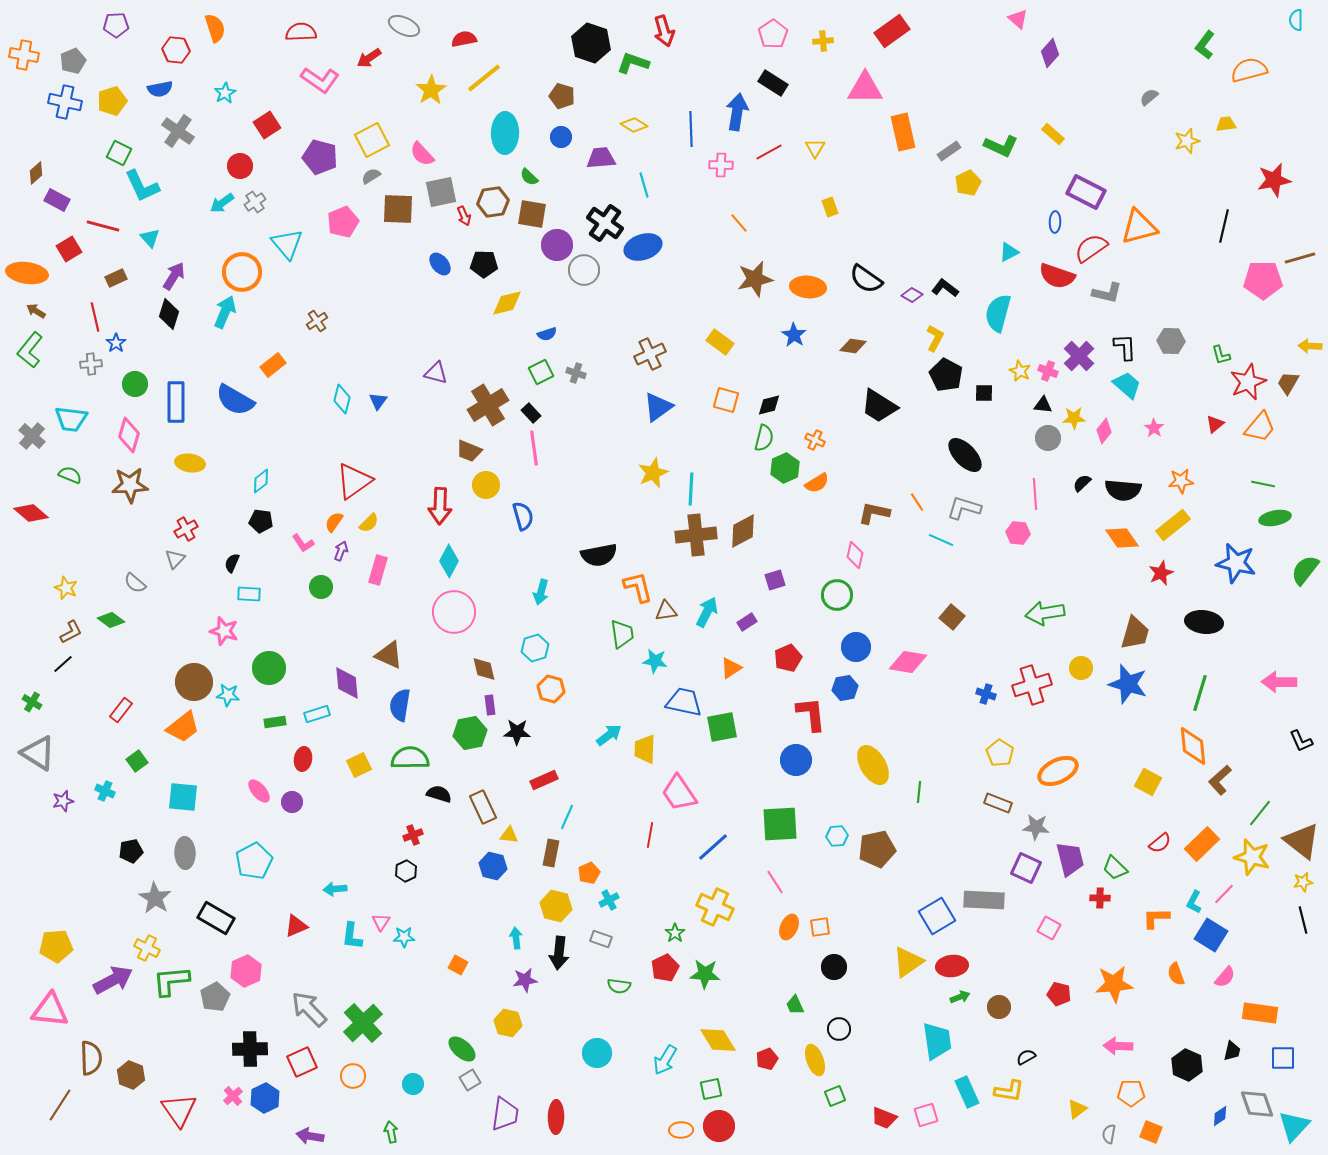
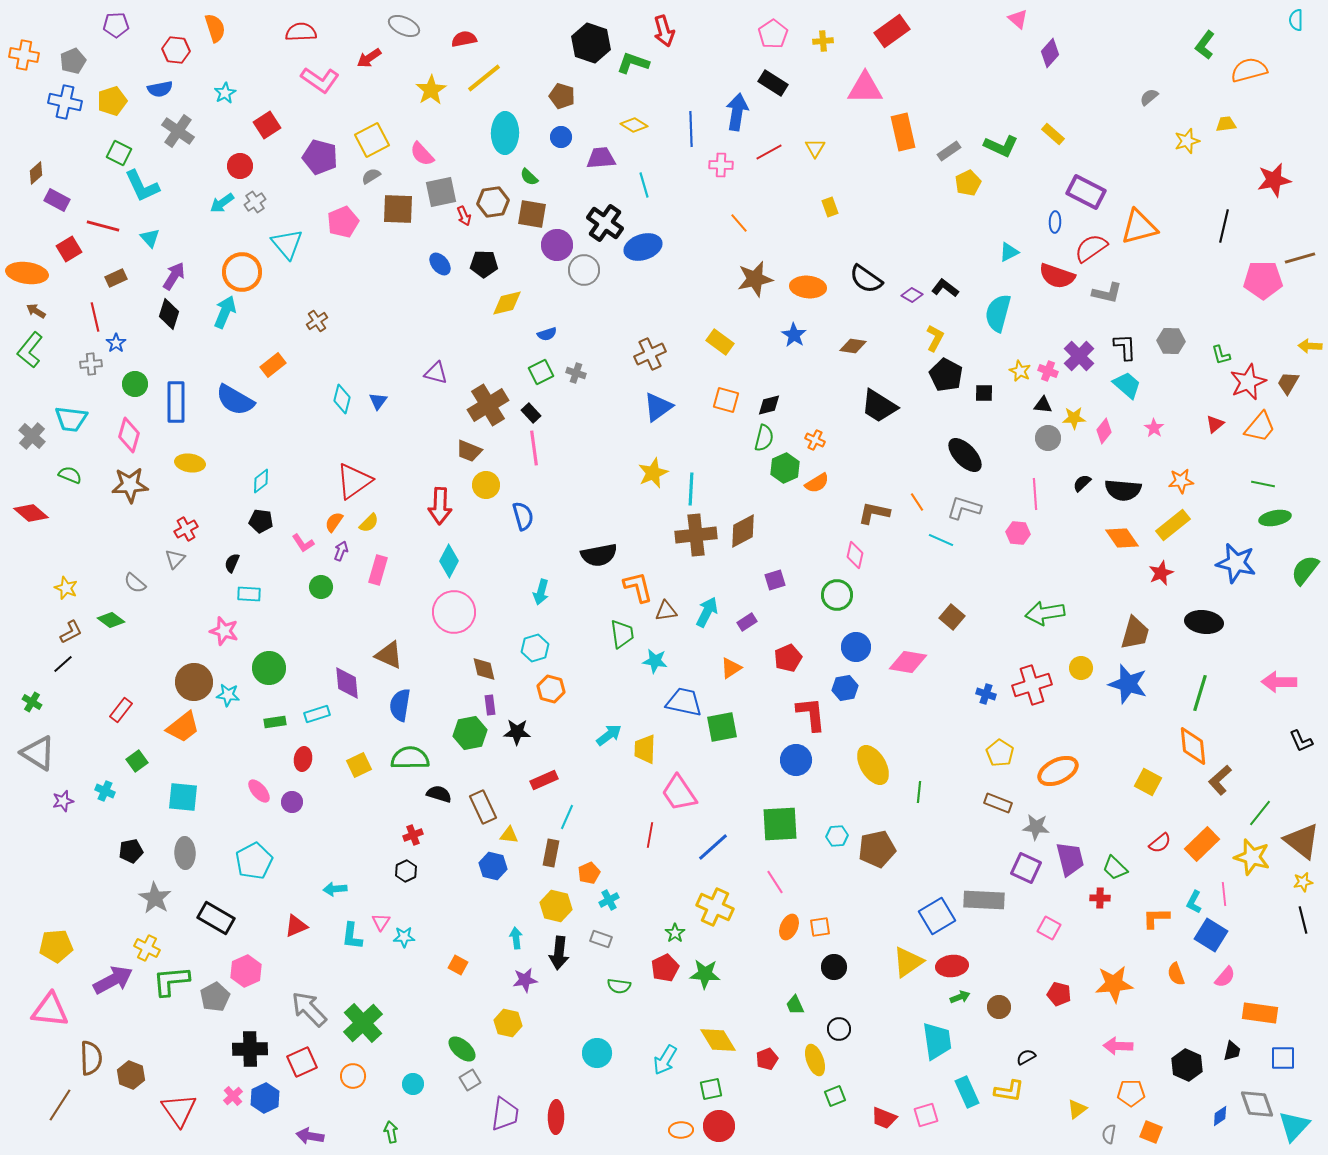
pink line at (1224, 894): rotated 50 degrees counterclockwise
